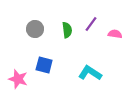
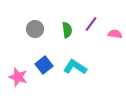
blue square: rotated 36 degrees clockwise
cyan L-shape: moved 15 px left, 6 px up
pink star: moved 2 px up
